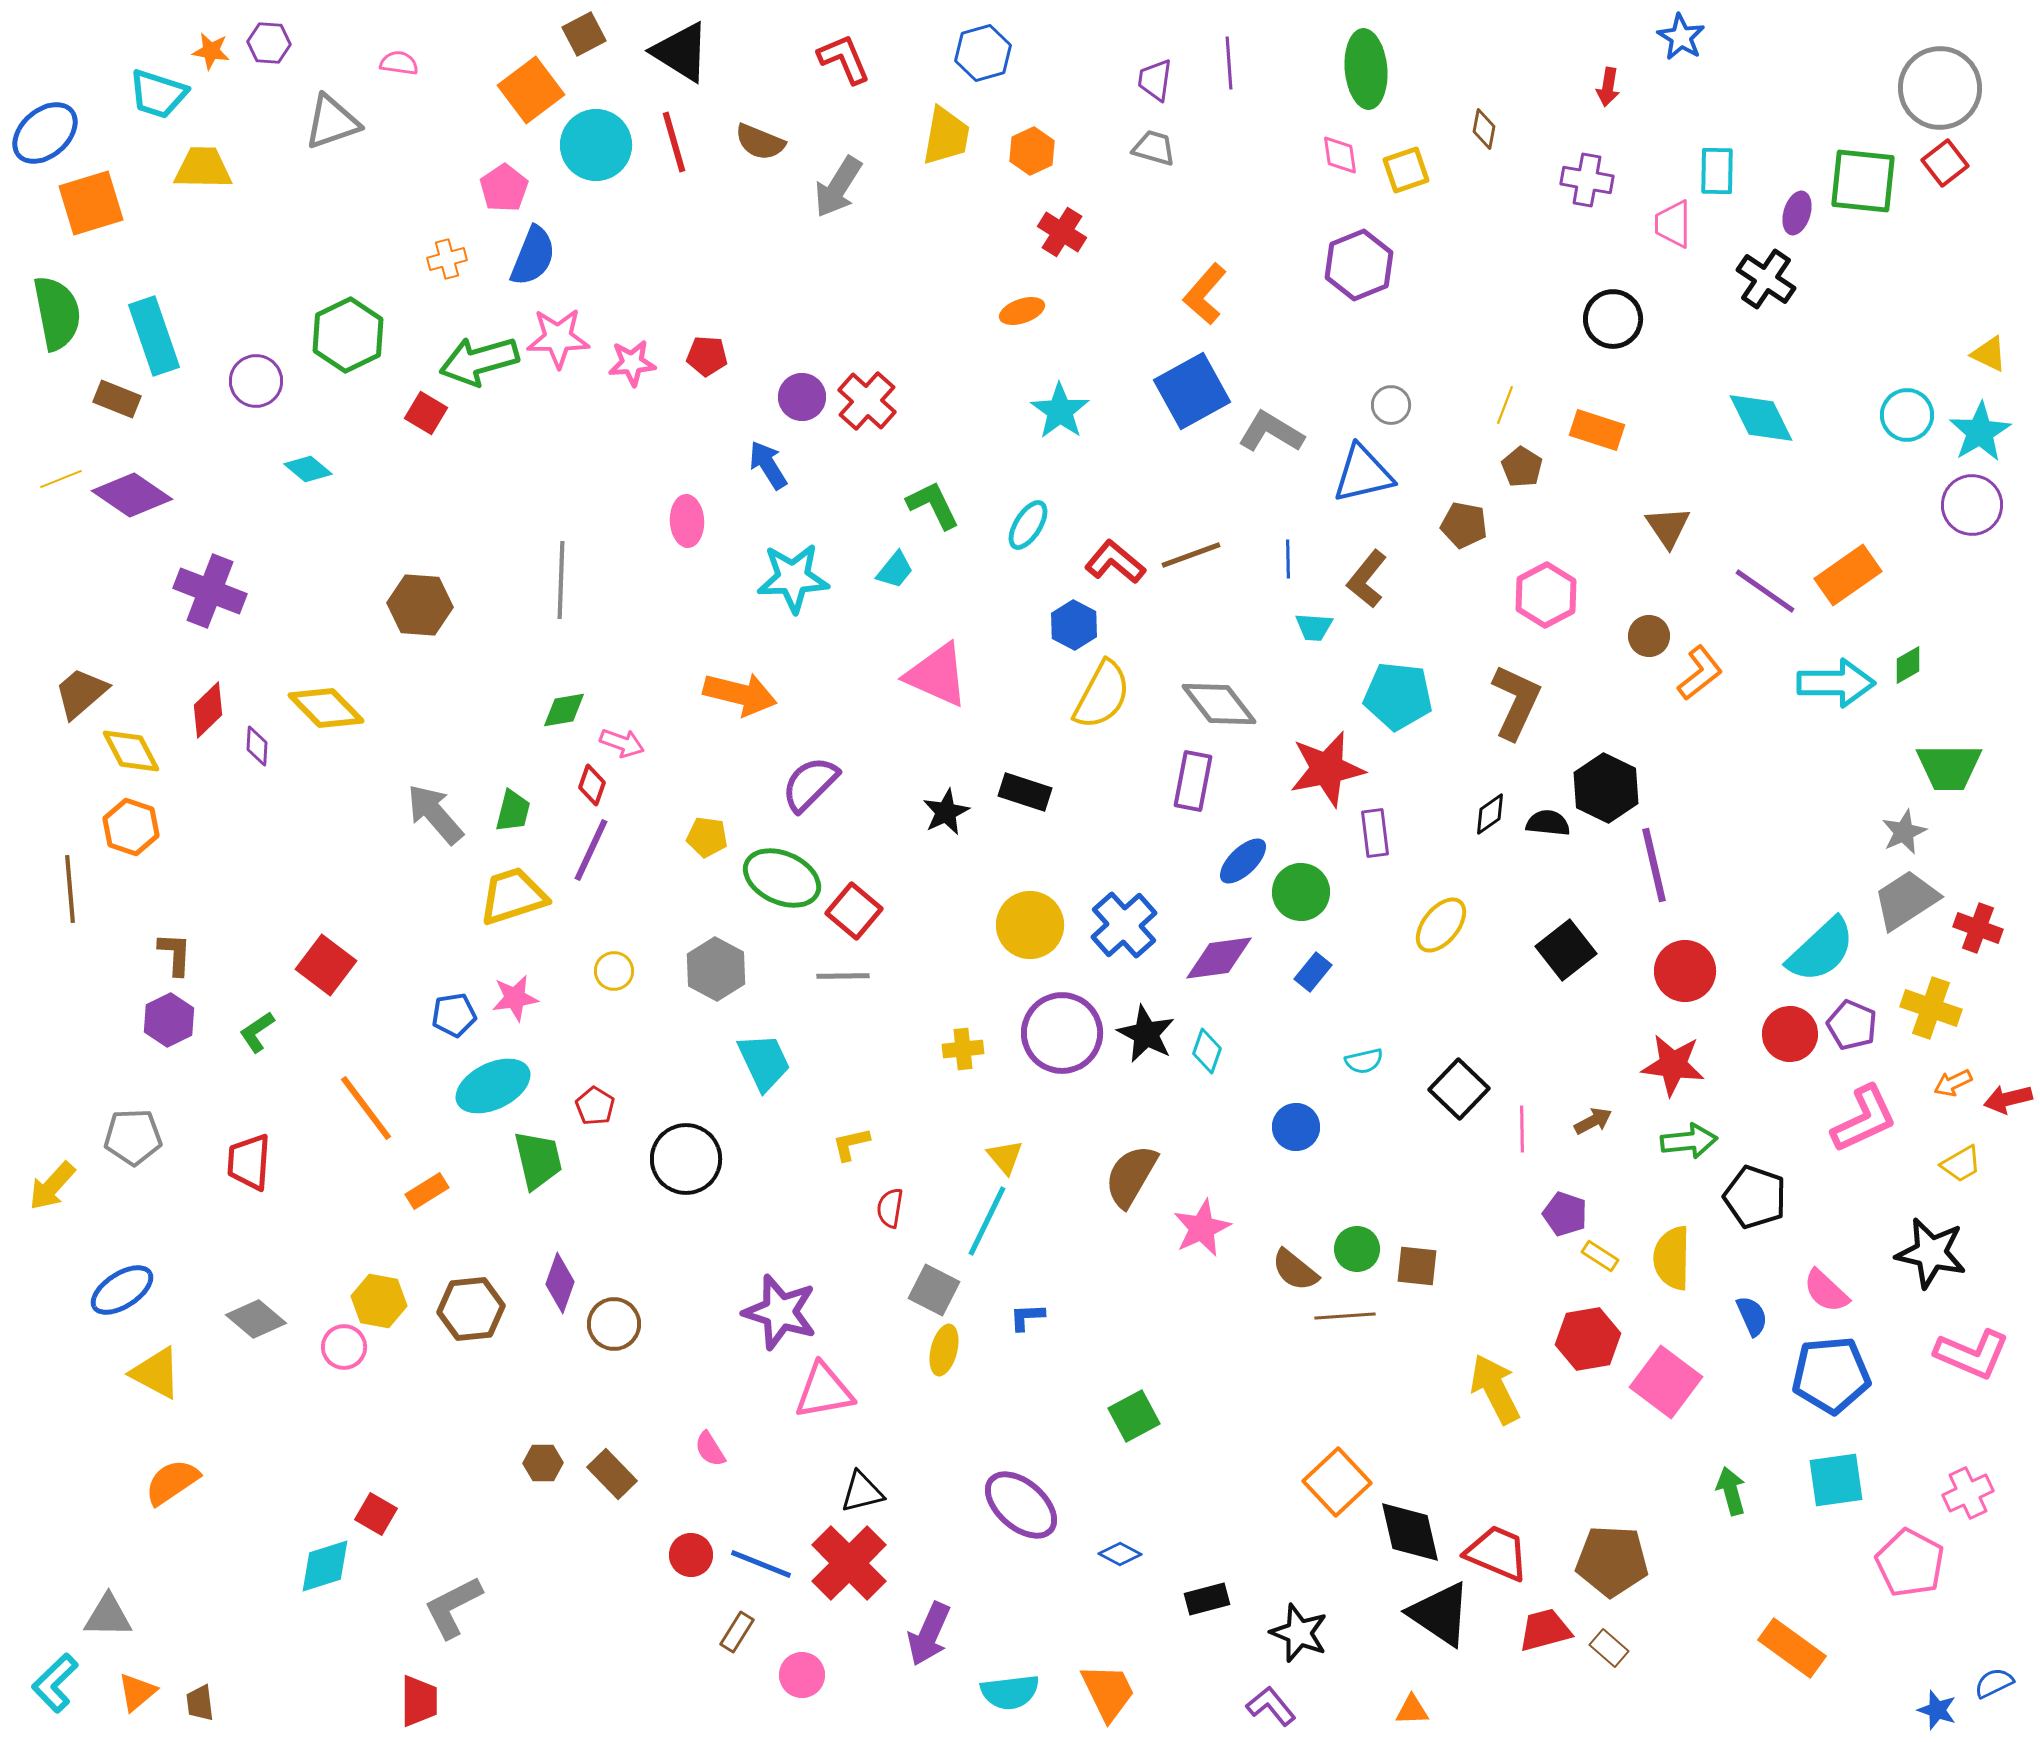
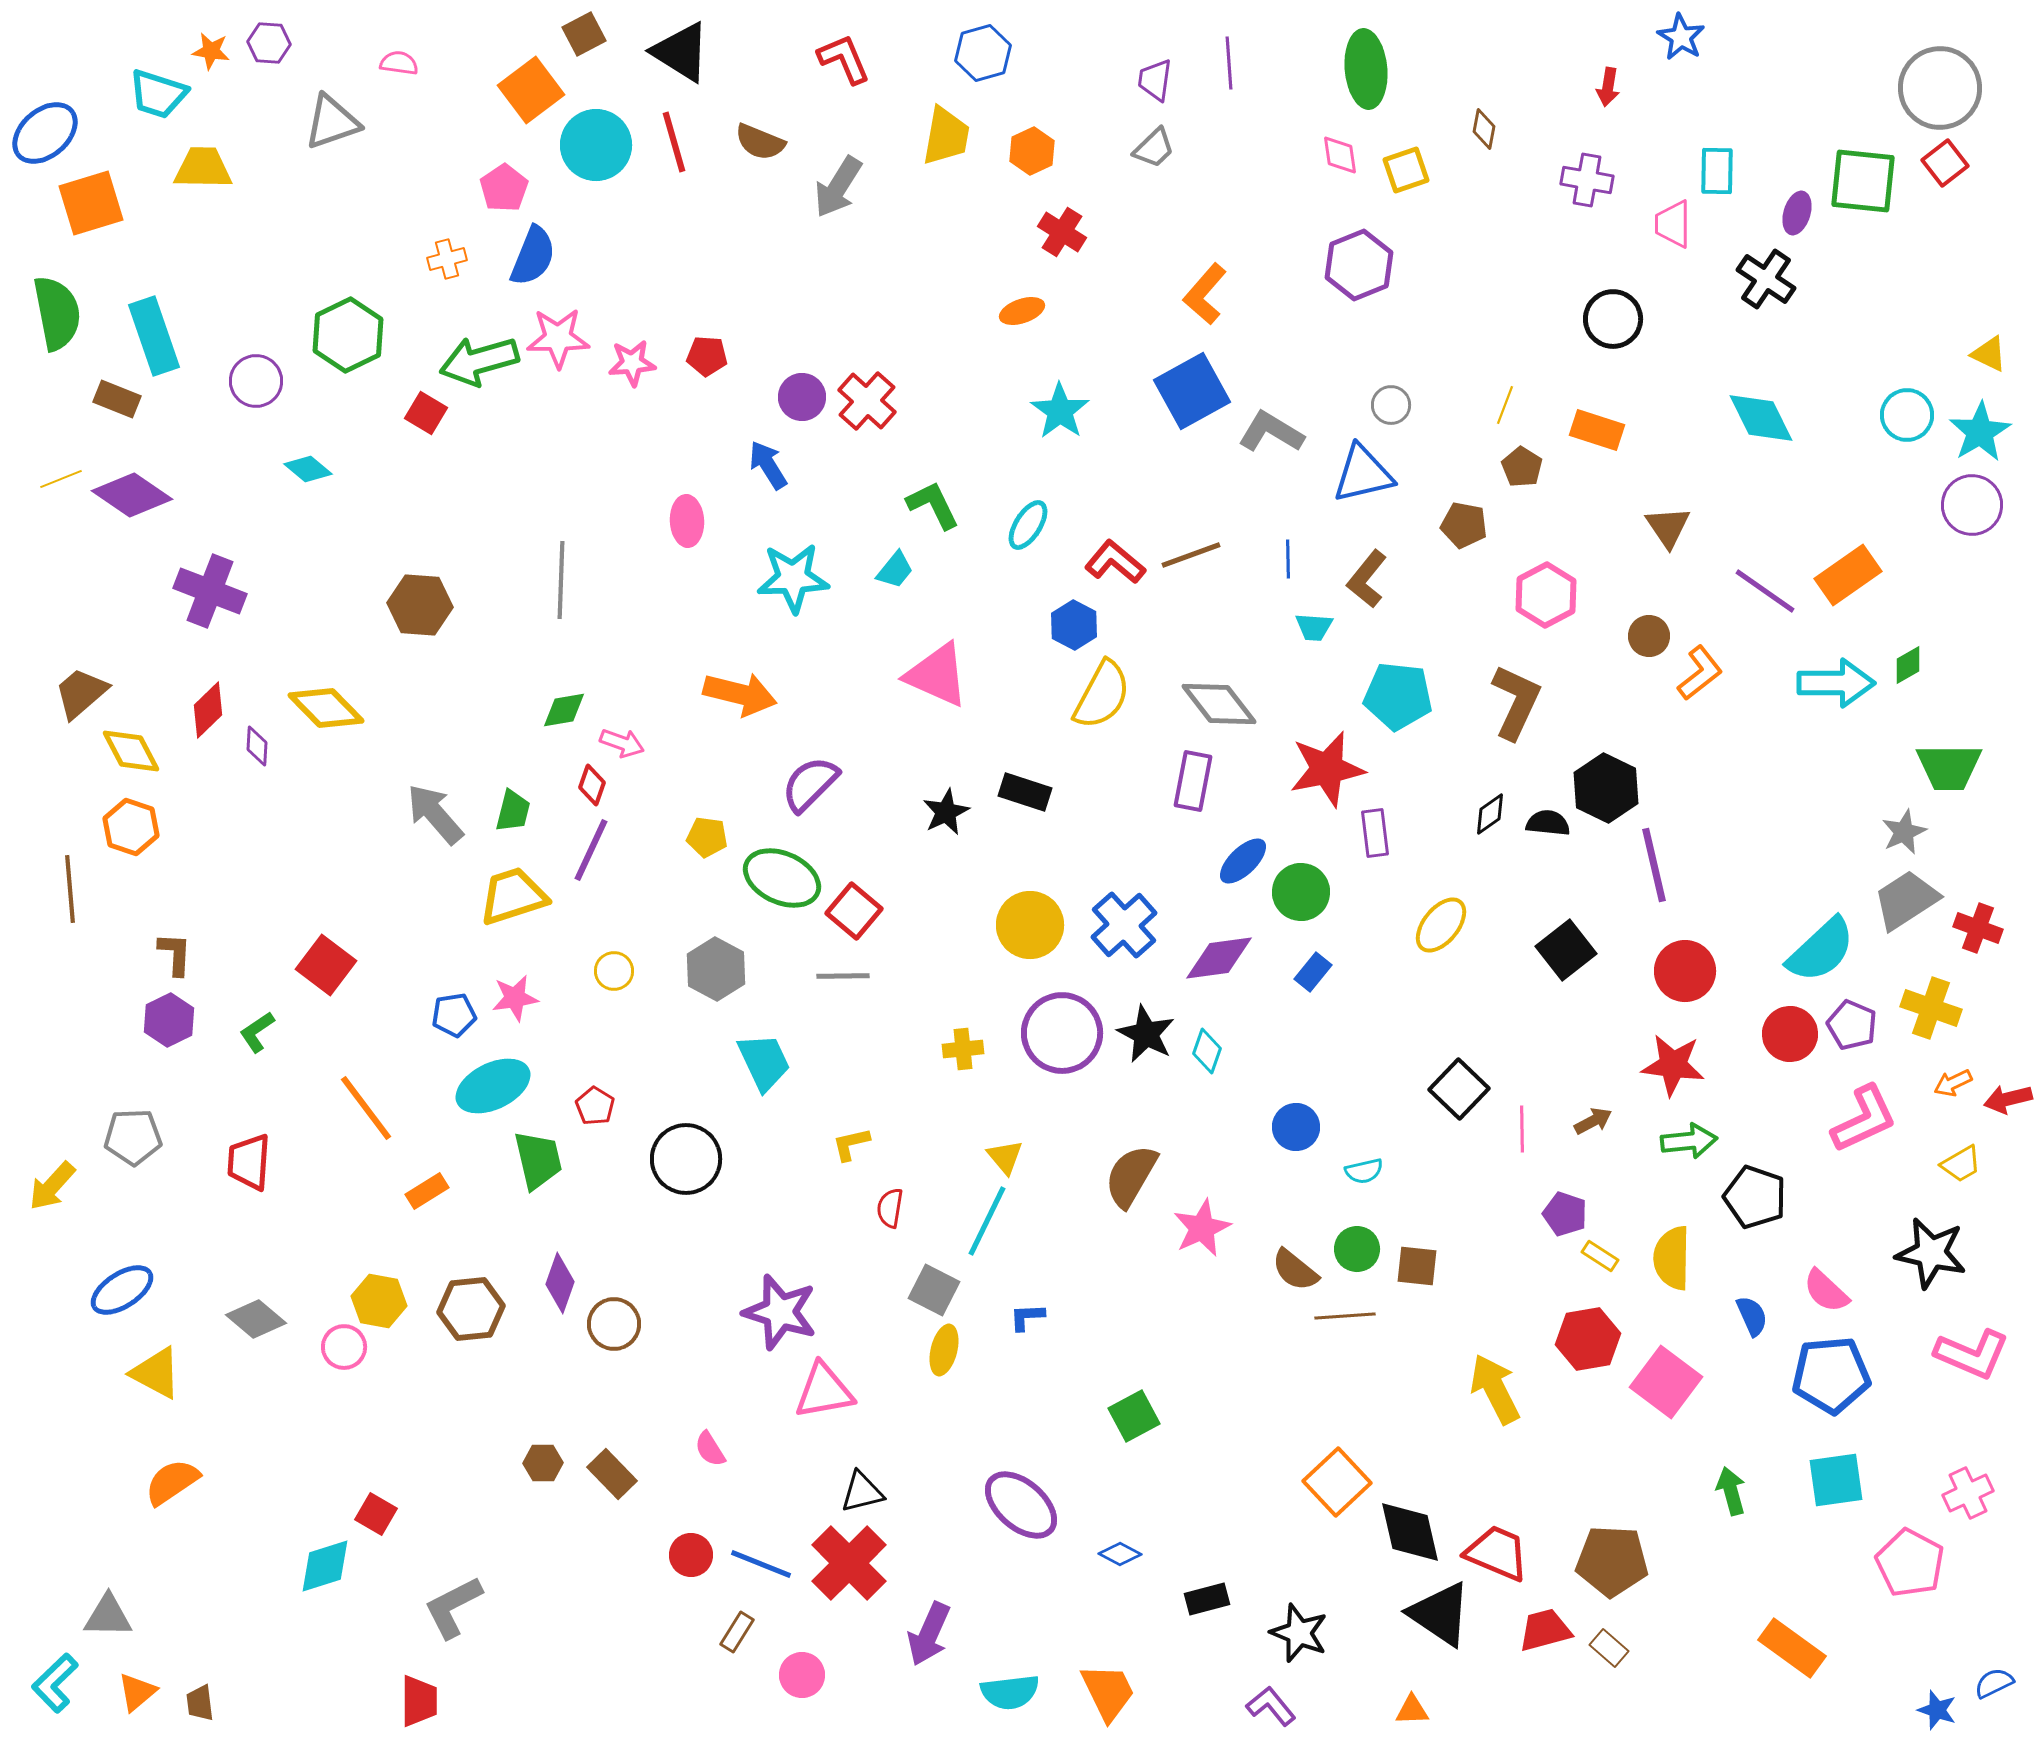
gray trapezoid at (1154, 148): rotated 120 degrees clockwise
cyan semicircle at (1364, 1061): moved 110 px down
